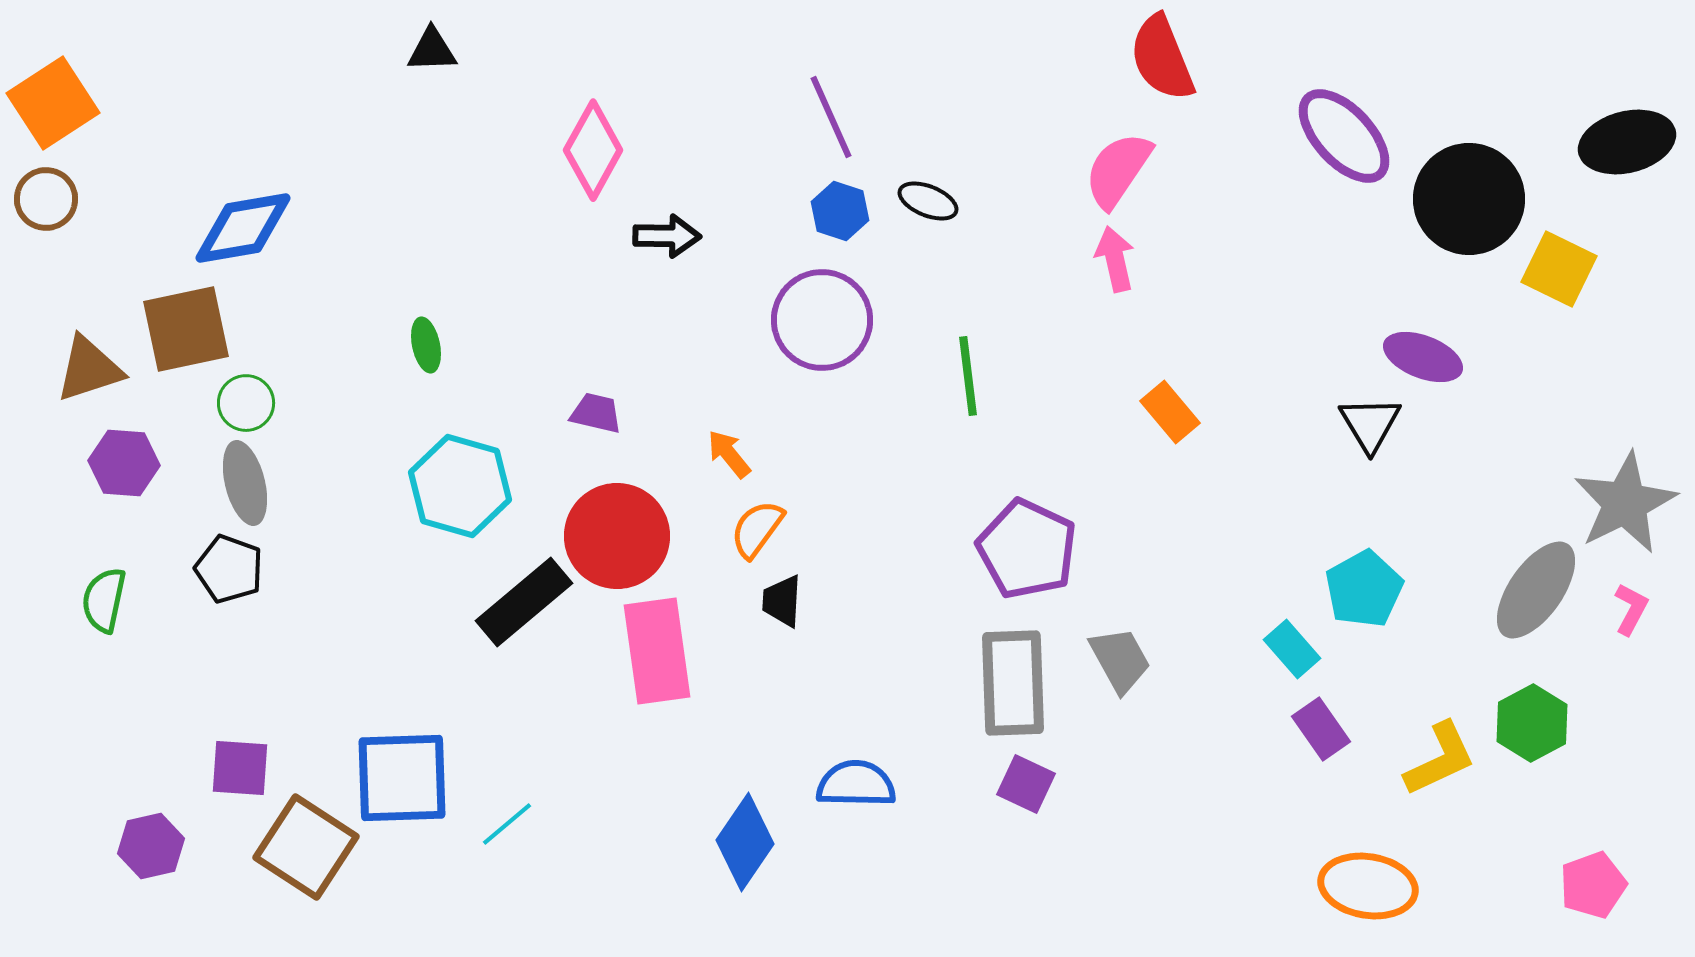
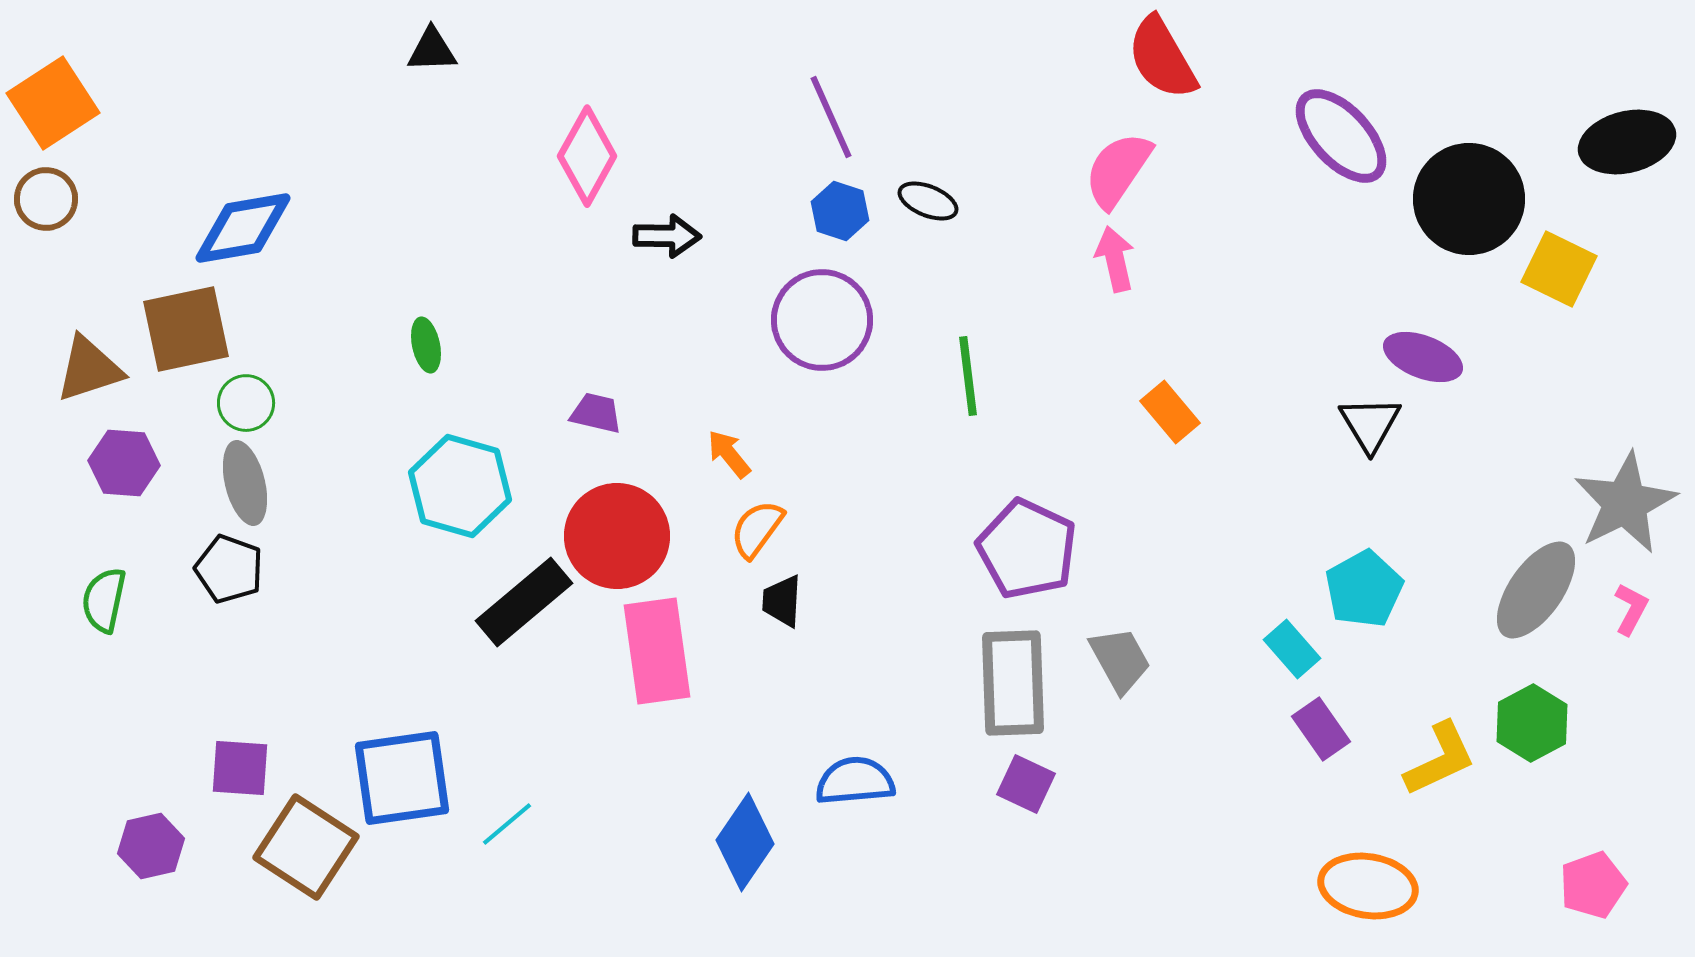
red semicircle at (1162, 58): rotated 8 degrees counterclockwise
purple ellipse at (1344, 136): moved 3 px left
pink diamond at (593, 150): moved 6 px left, 6 px down
blue square at (402, 778): rotated 6 degrees counterclockwise
blue semicircle at (856, 784): moved 1 px left, 3 px up; rotated 6 degrees counterclockwise
